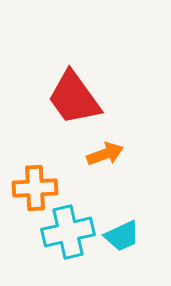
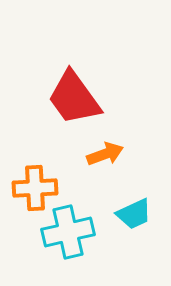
cyan trapezoid: moved 12 px right, 22 px up
